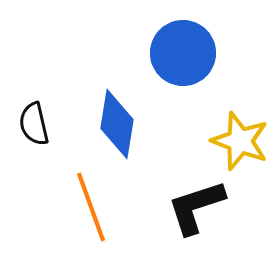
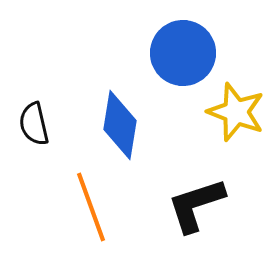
blue diamond: moved 3 px right, 1 px down
yellow star: moved 4 px left, 29 px up
black L-shape: moved 2 px up
